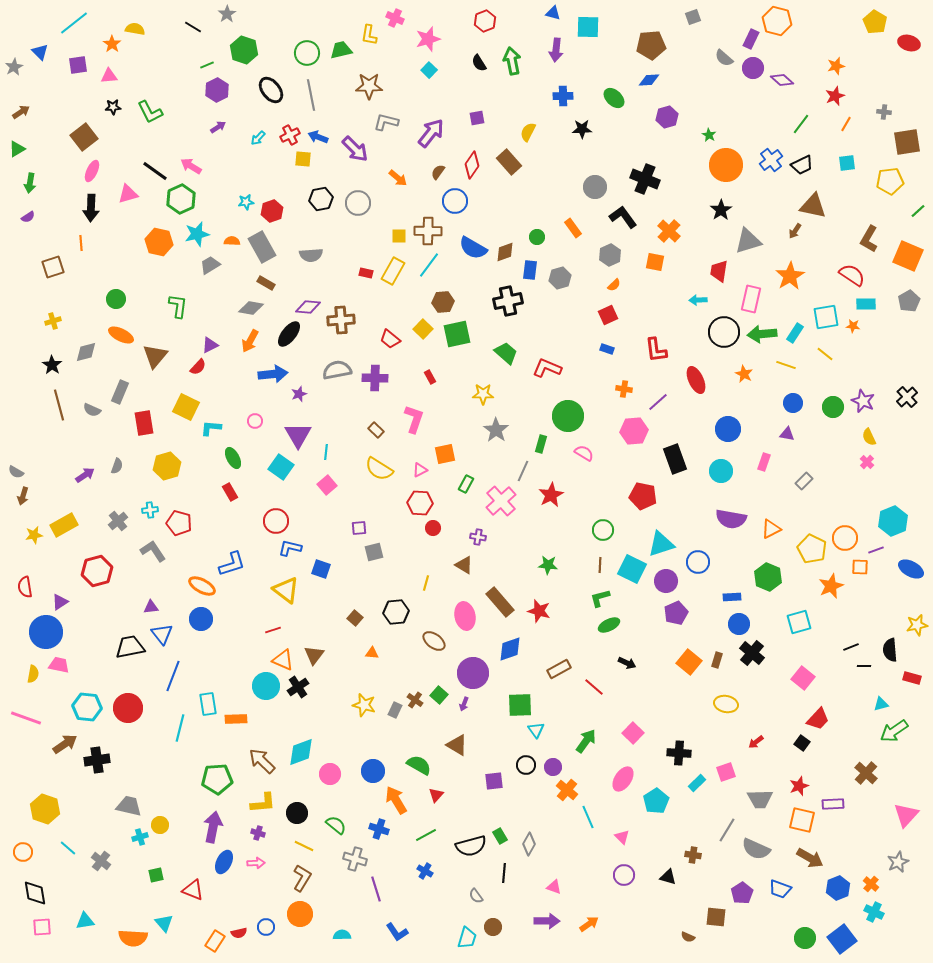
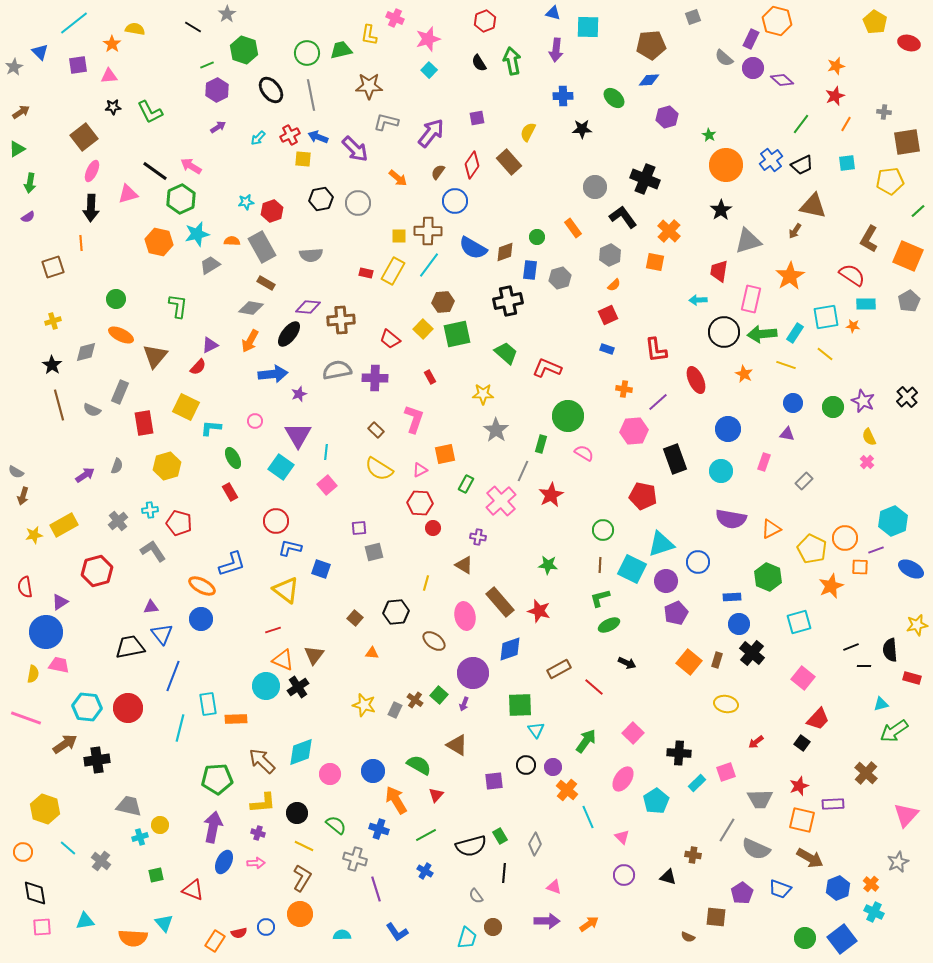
gray diamond at (529, 844): moved 6 px right
